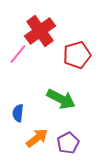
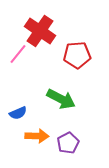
red cross: rotated 20 degrees counterclockwise
red pentagon: rotated 12 degrees clockwise
blue semicircle: rotated 120 degrees counterclockwise
orange arrow: moved 2 px up; rotated 40 degrees clockwise
